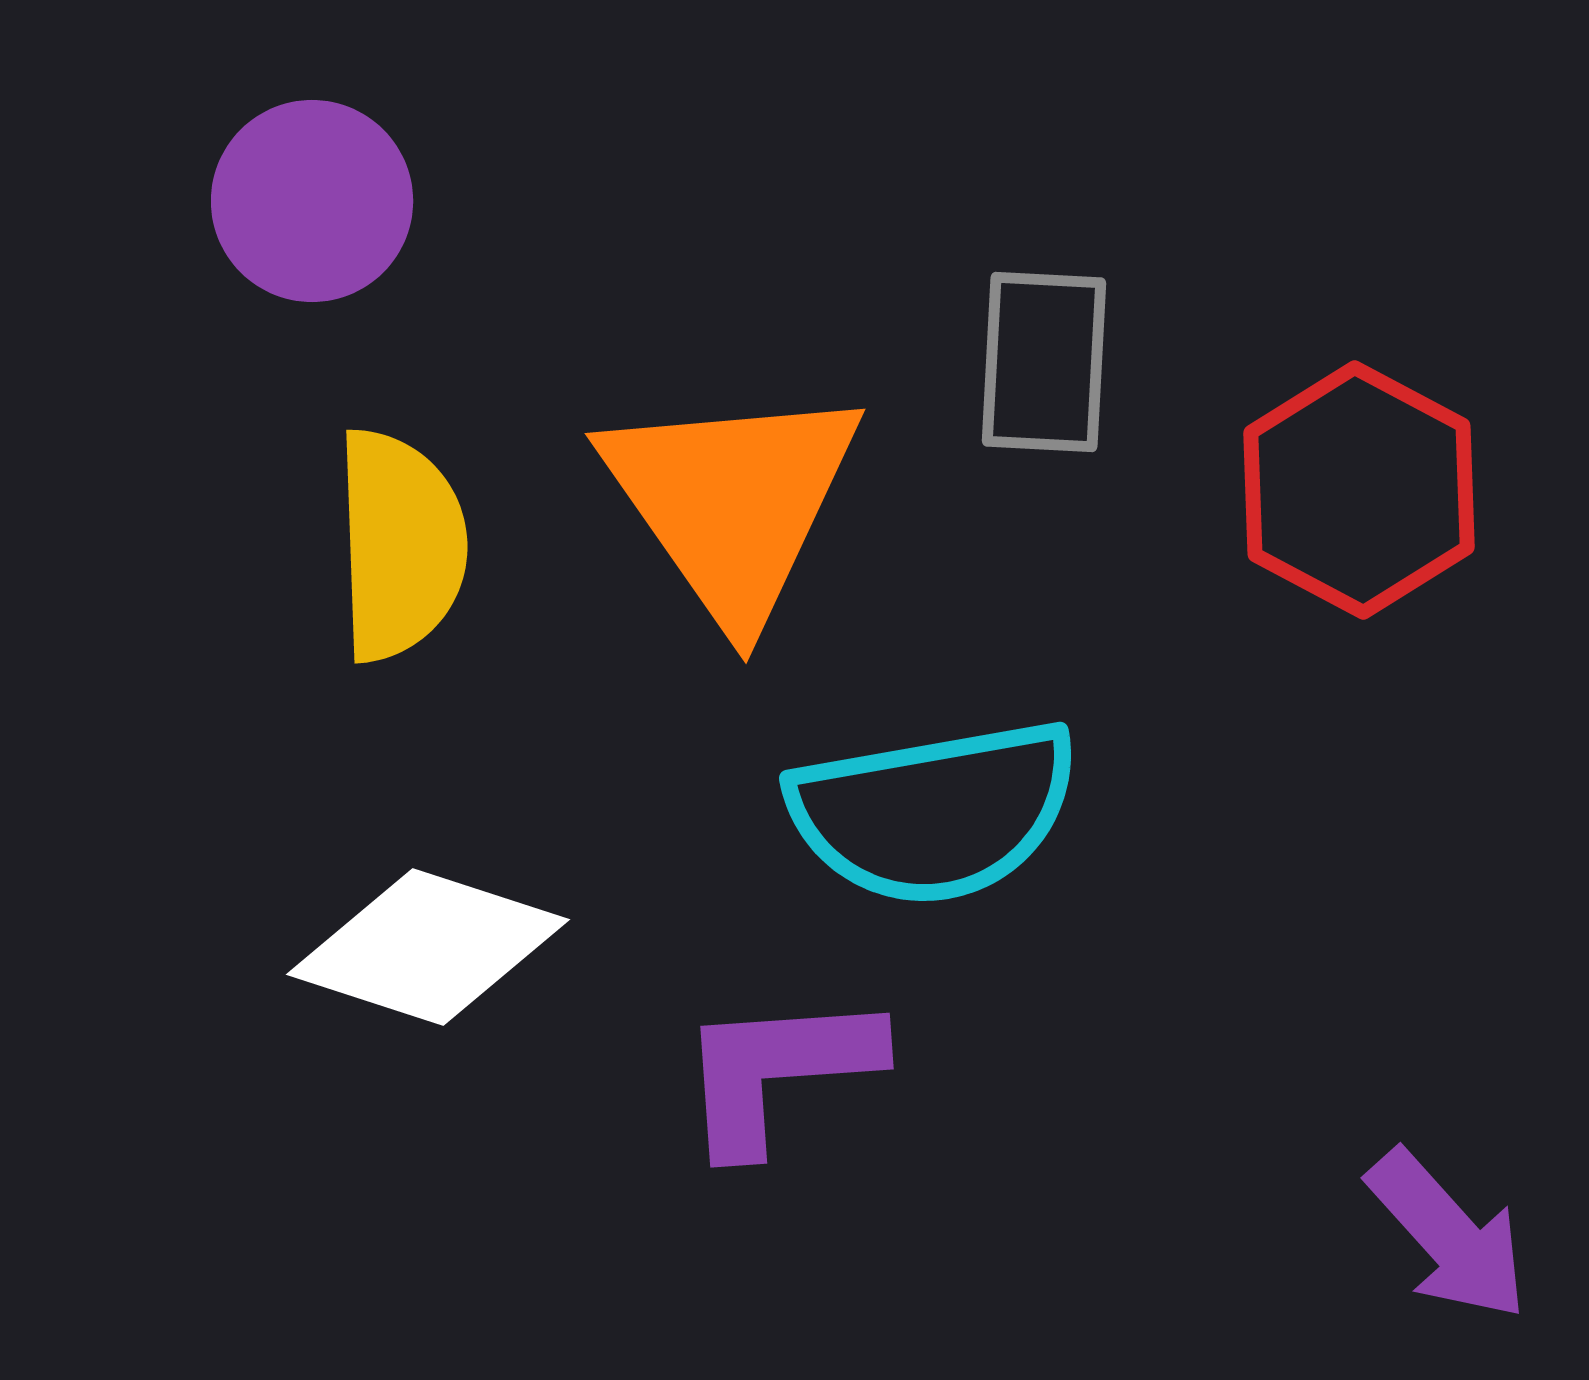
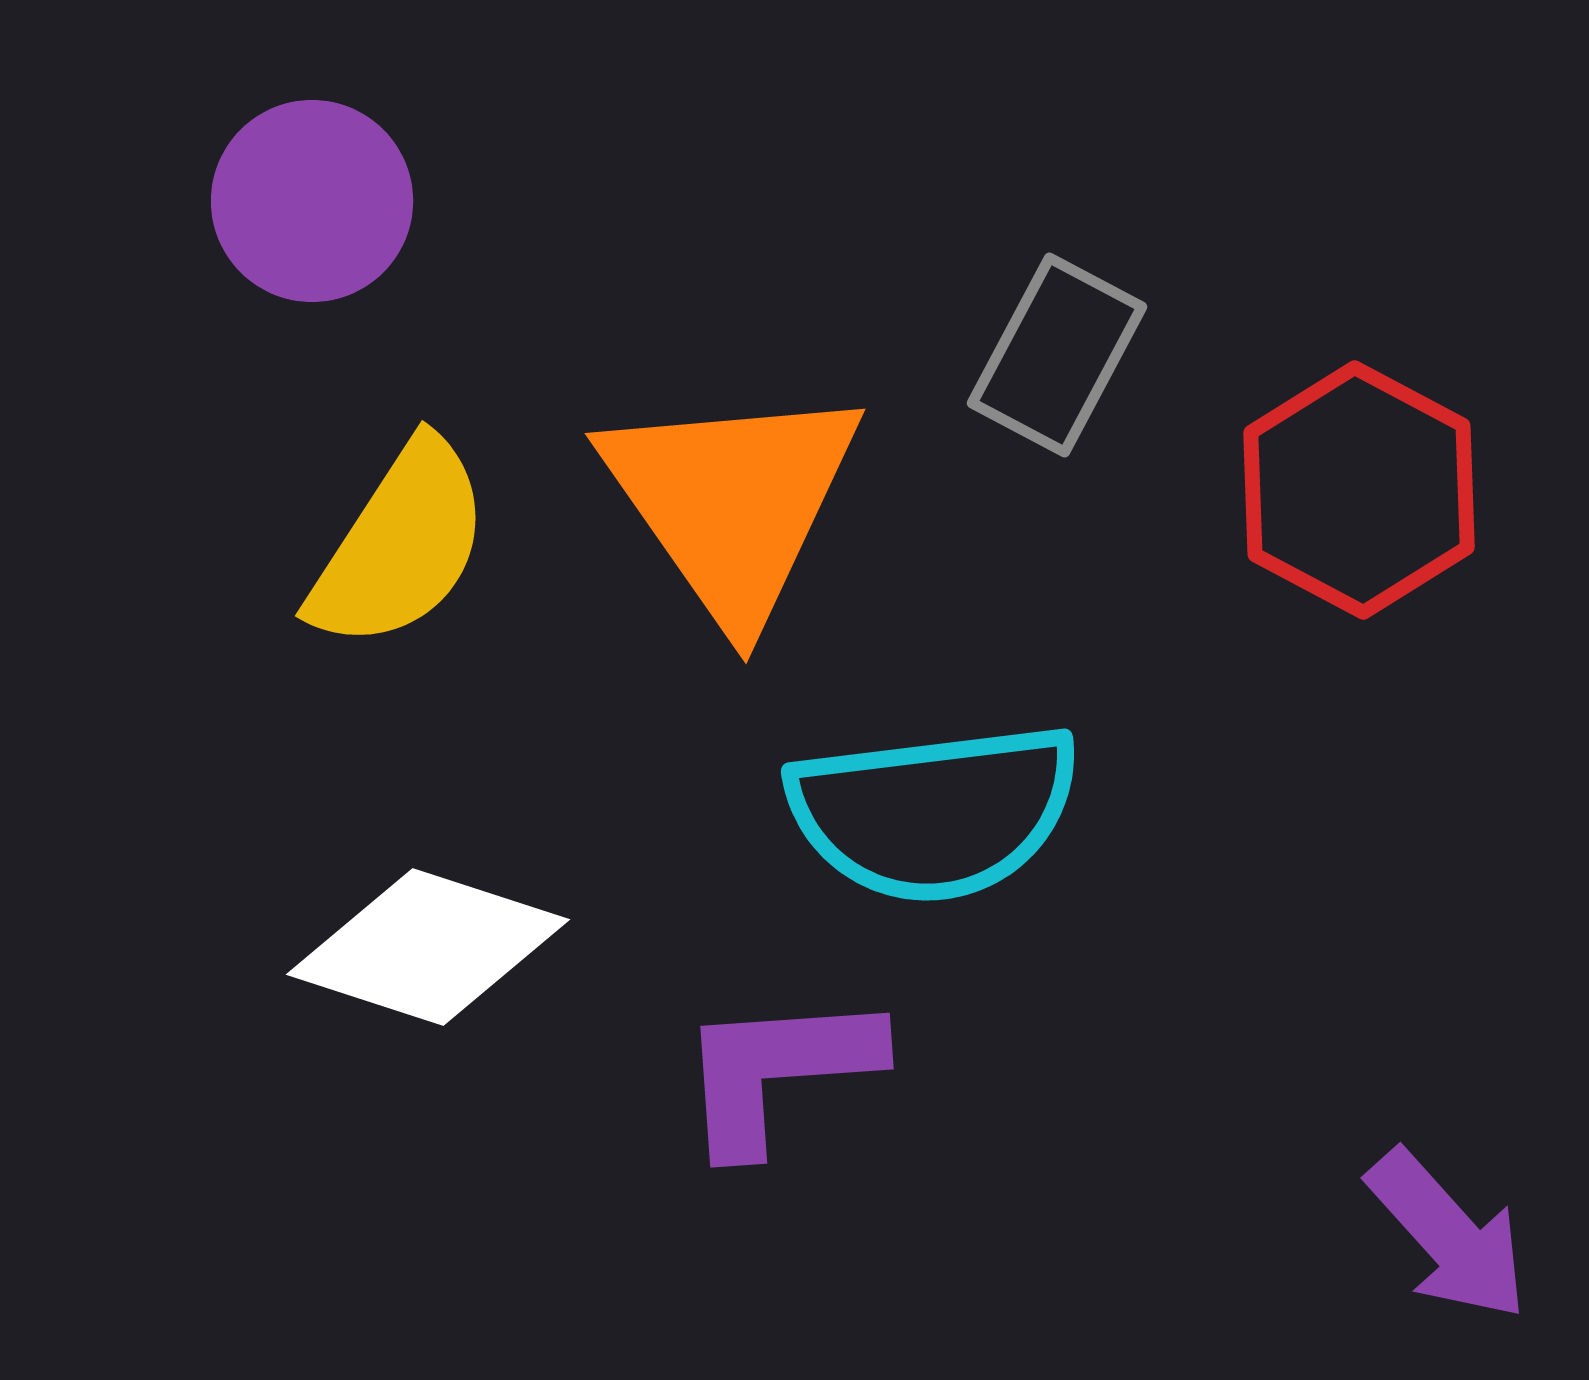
gray rectangle: moved 13 px right, 7 px up; rotated 25 degrees clockwise
yellow semicircle: rotated 35 degrees clockwise
cyan semicircle: rotated 3 degrees clockwise
